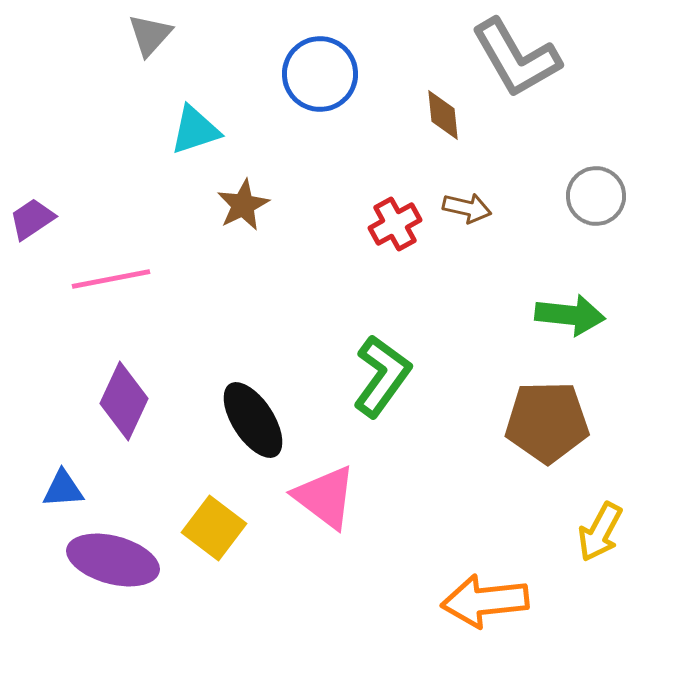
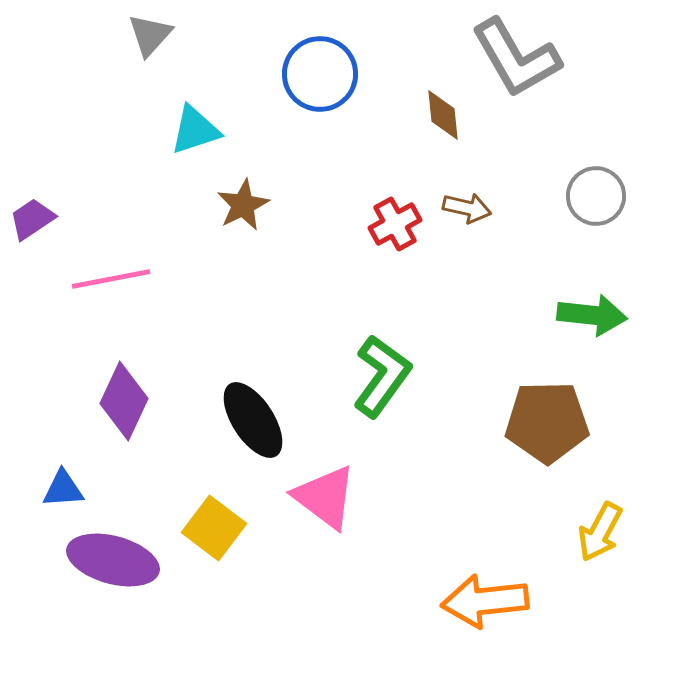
green arrow: moved 22 px right
